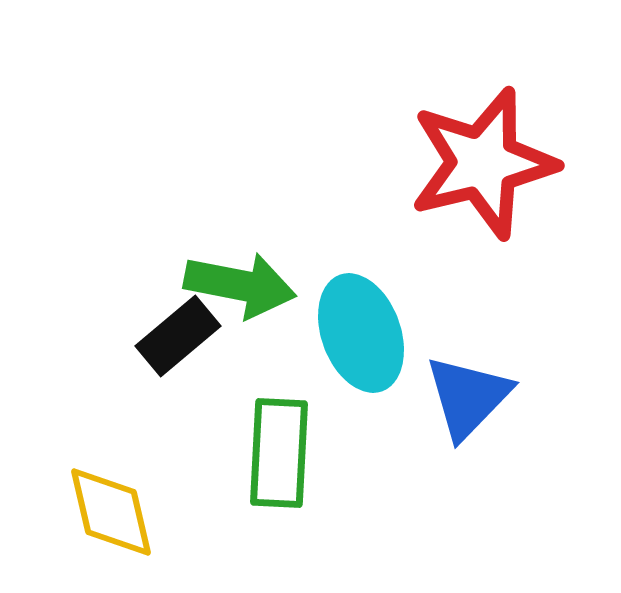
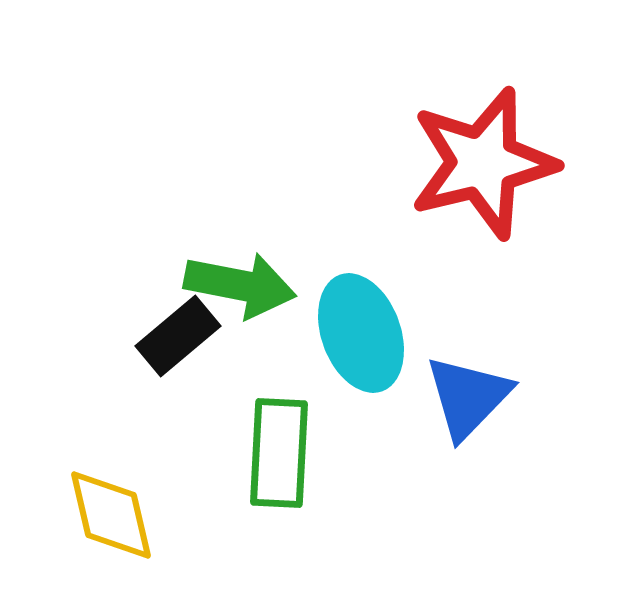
yellow diamond: moved 3 px down
